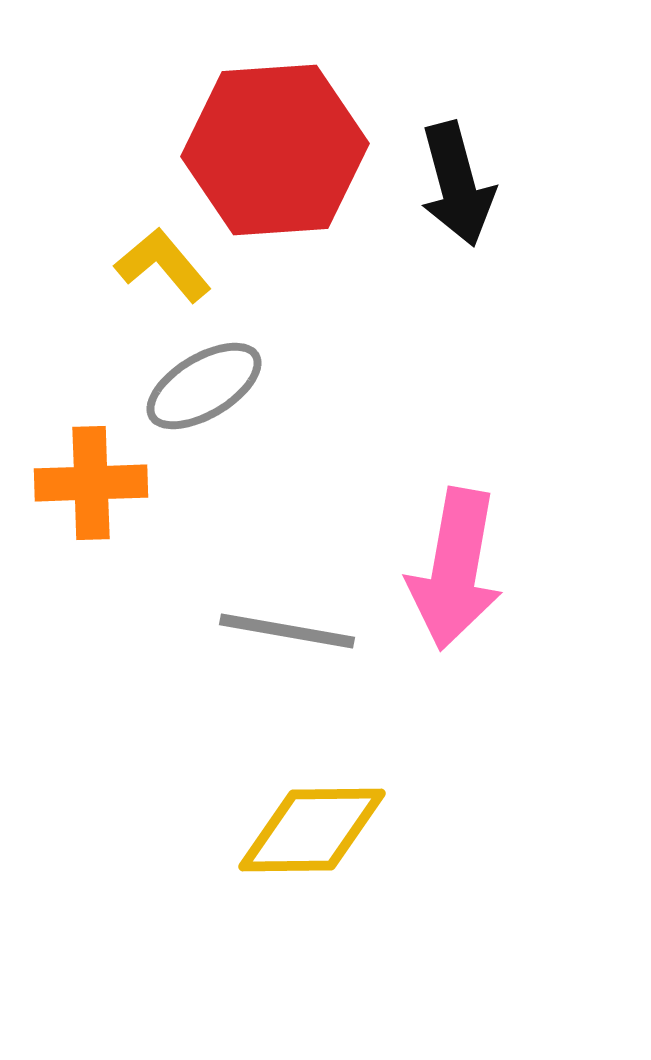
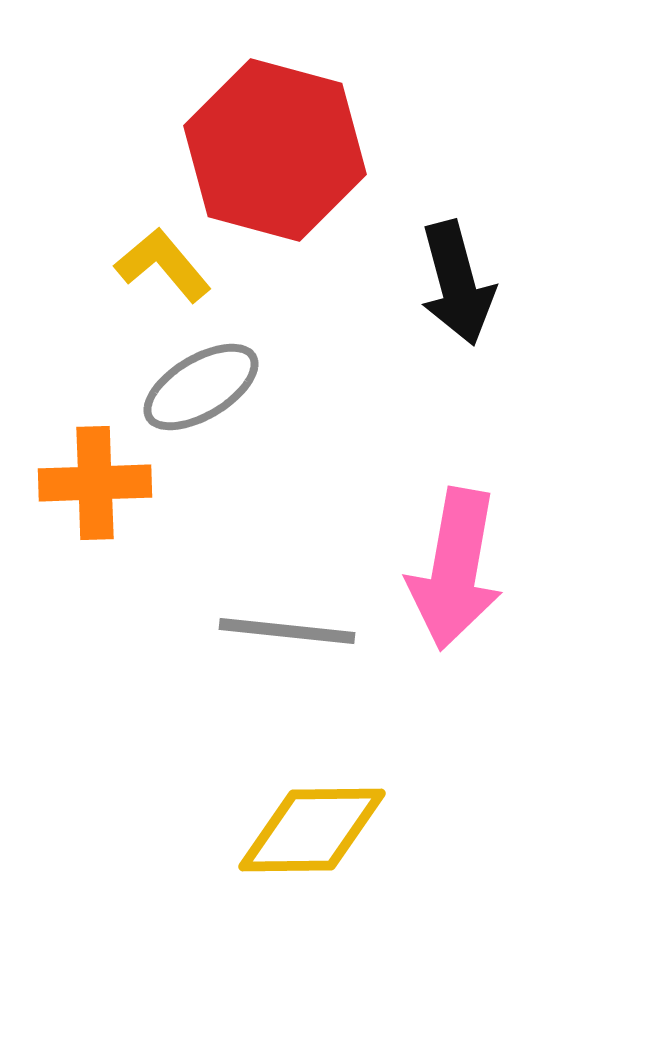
red hexagon: rotated 19 degrees clockwise
black arrow: moved 99 px down
gray ellipse: moved 3 px left, 1 px down
orange cross: moved 4 px right
gray line: rotated 4 degrees counterclockwise
